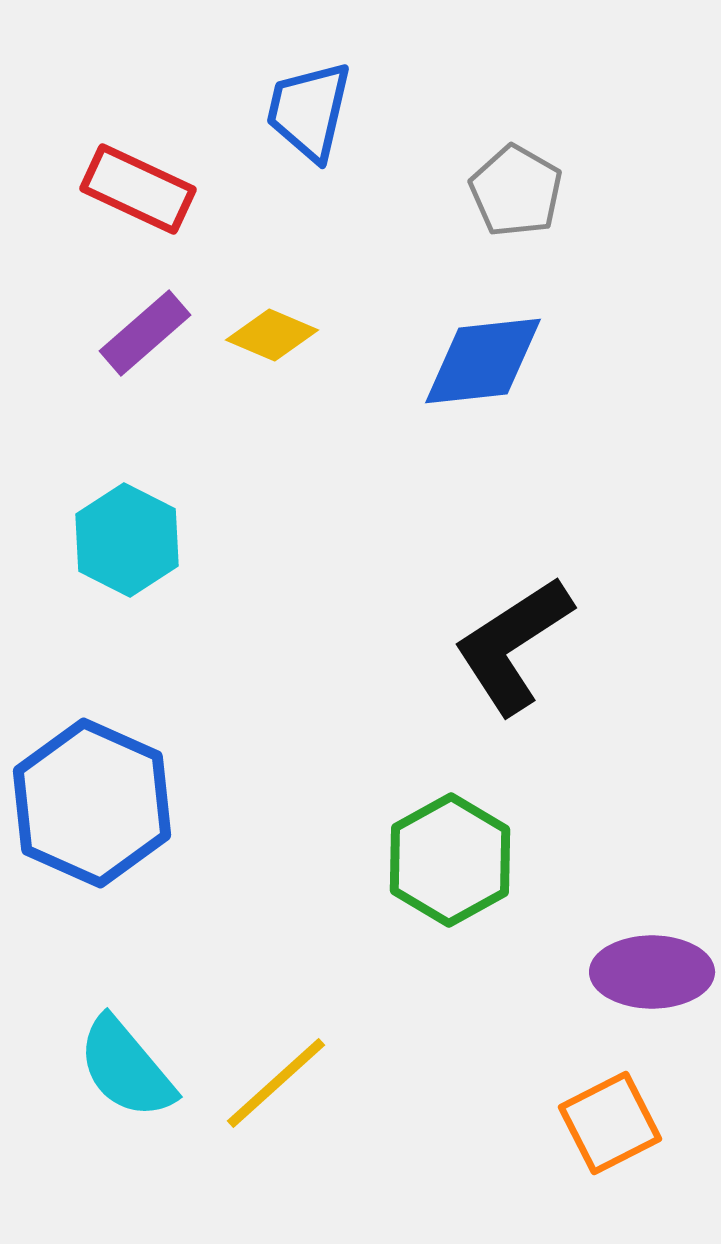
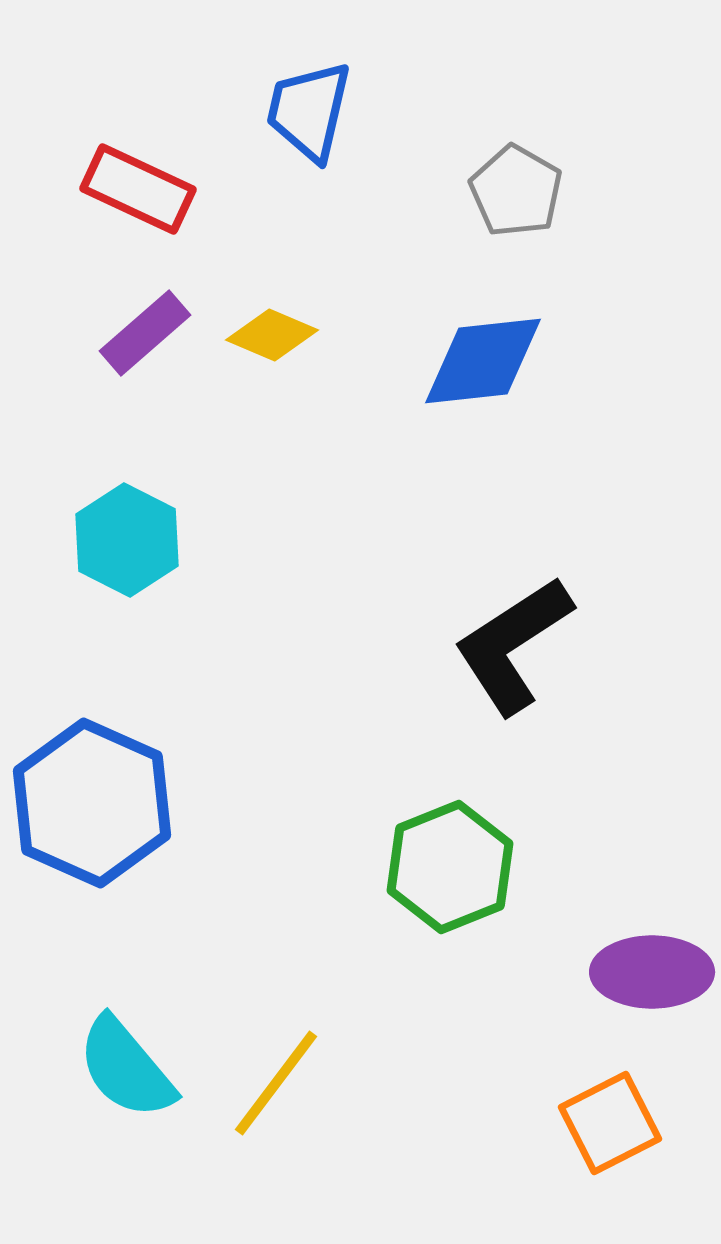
green hexagon: moved 7 px down; rotated 7 degrees clockwise
yellow line: rotated 11 degrees counterclockwise
